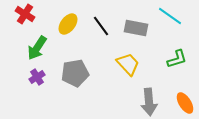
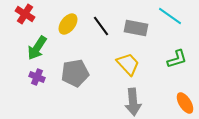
purple cross: rotated 35 degrees counterclockwise
gray arrow: moved 16 px left
